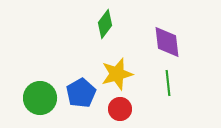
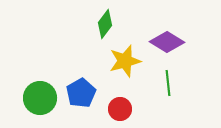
purple diamond: rotated 52 degrees counterclockwise
yellow star: moved 8 px right, 13 px up
